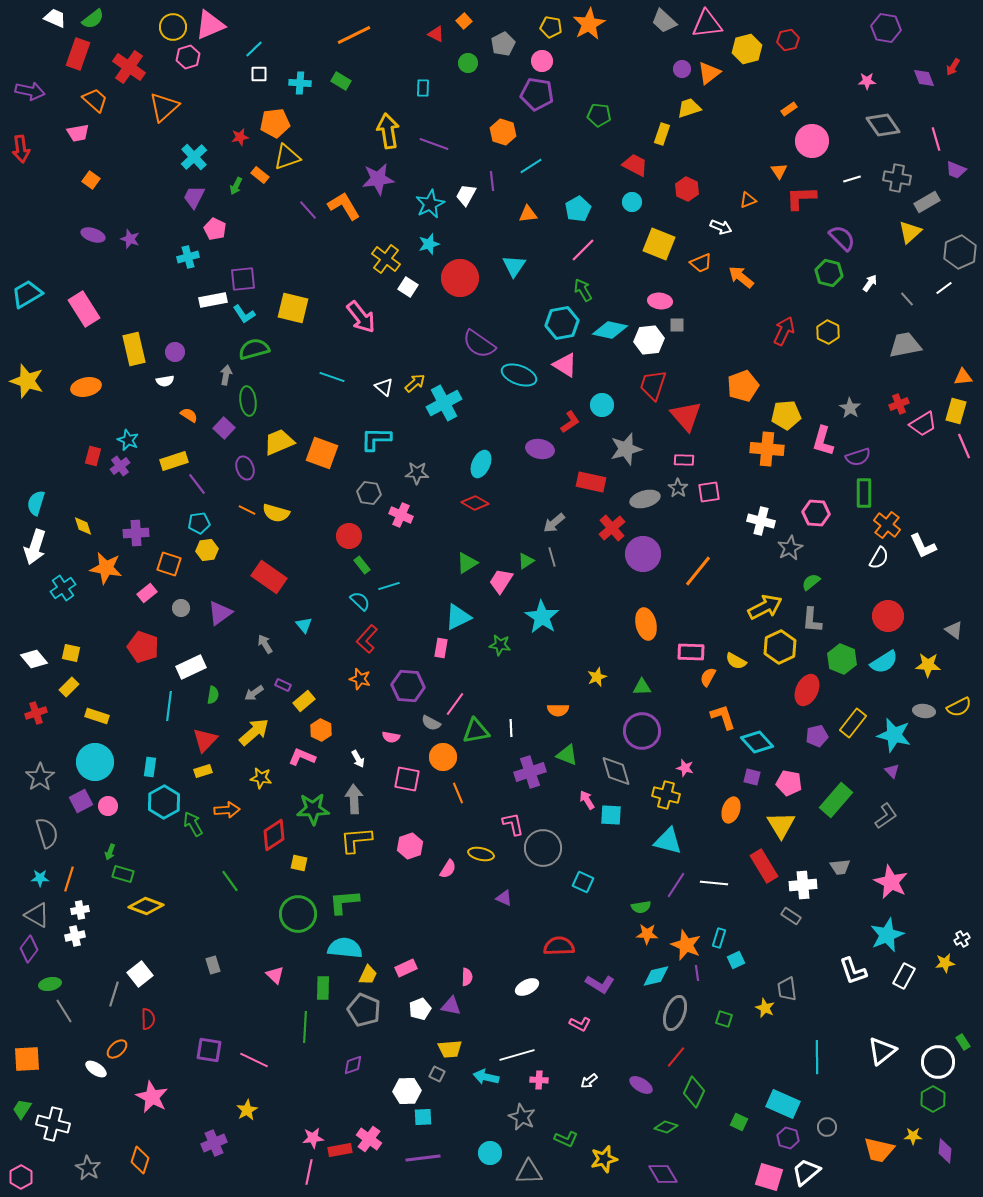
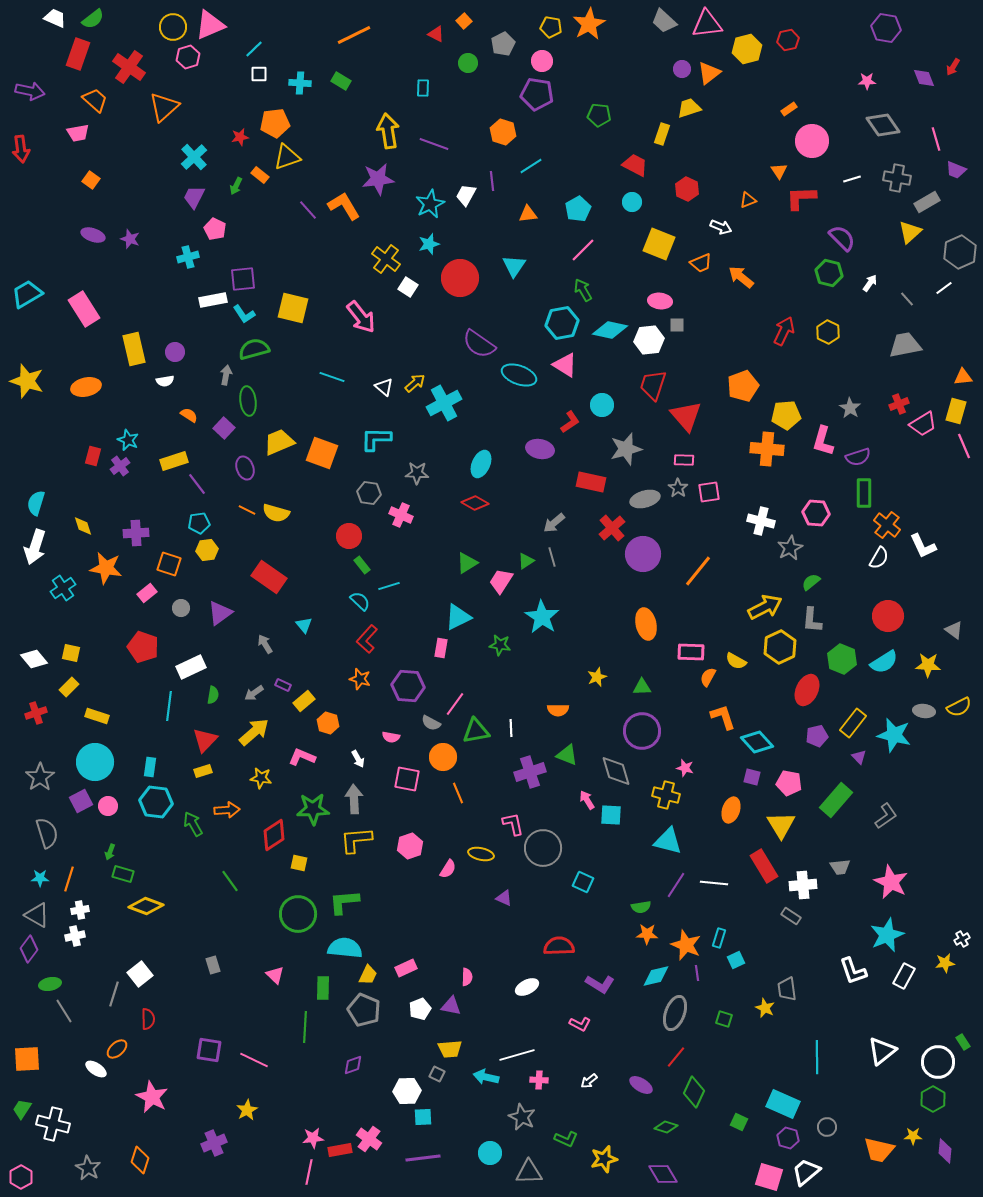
orange hexagon at (321, 730): moved 7 px right, 7 px up; rotated 10 degrees counterclockwise
purple triangle at (892, 771): moved 33 px left, 14 px up
cyan hexagon at (164, 802): moved 8 px left; rotated 24 degrees counterclockwise
